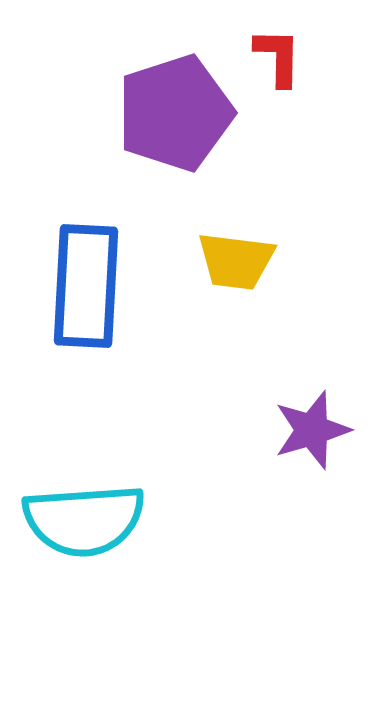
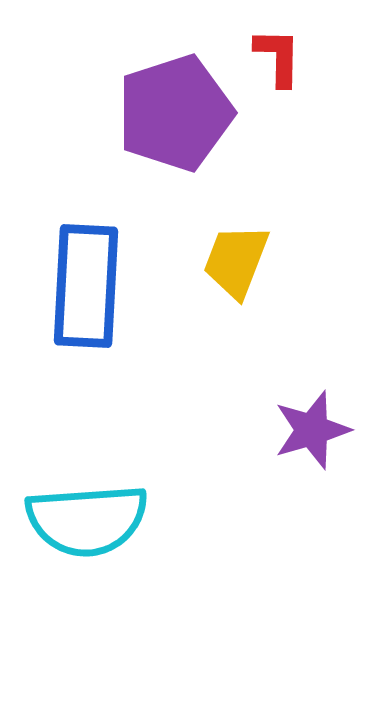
yellow trapezoid: rotated 104 degrees clockwise
cyan semicircle: moved 3 px right
